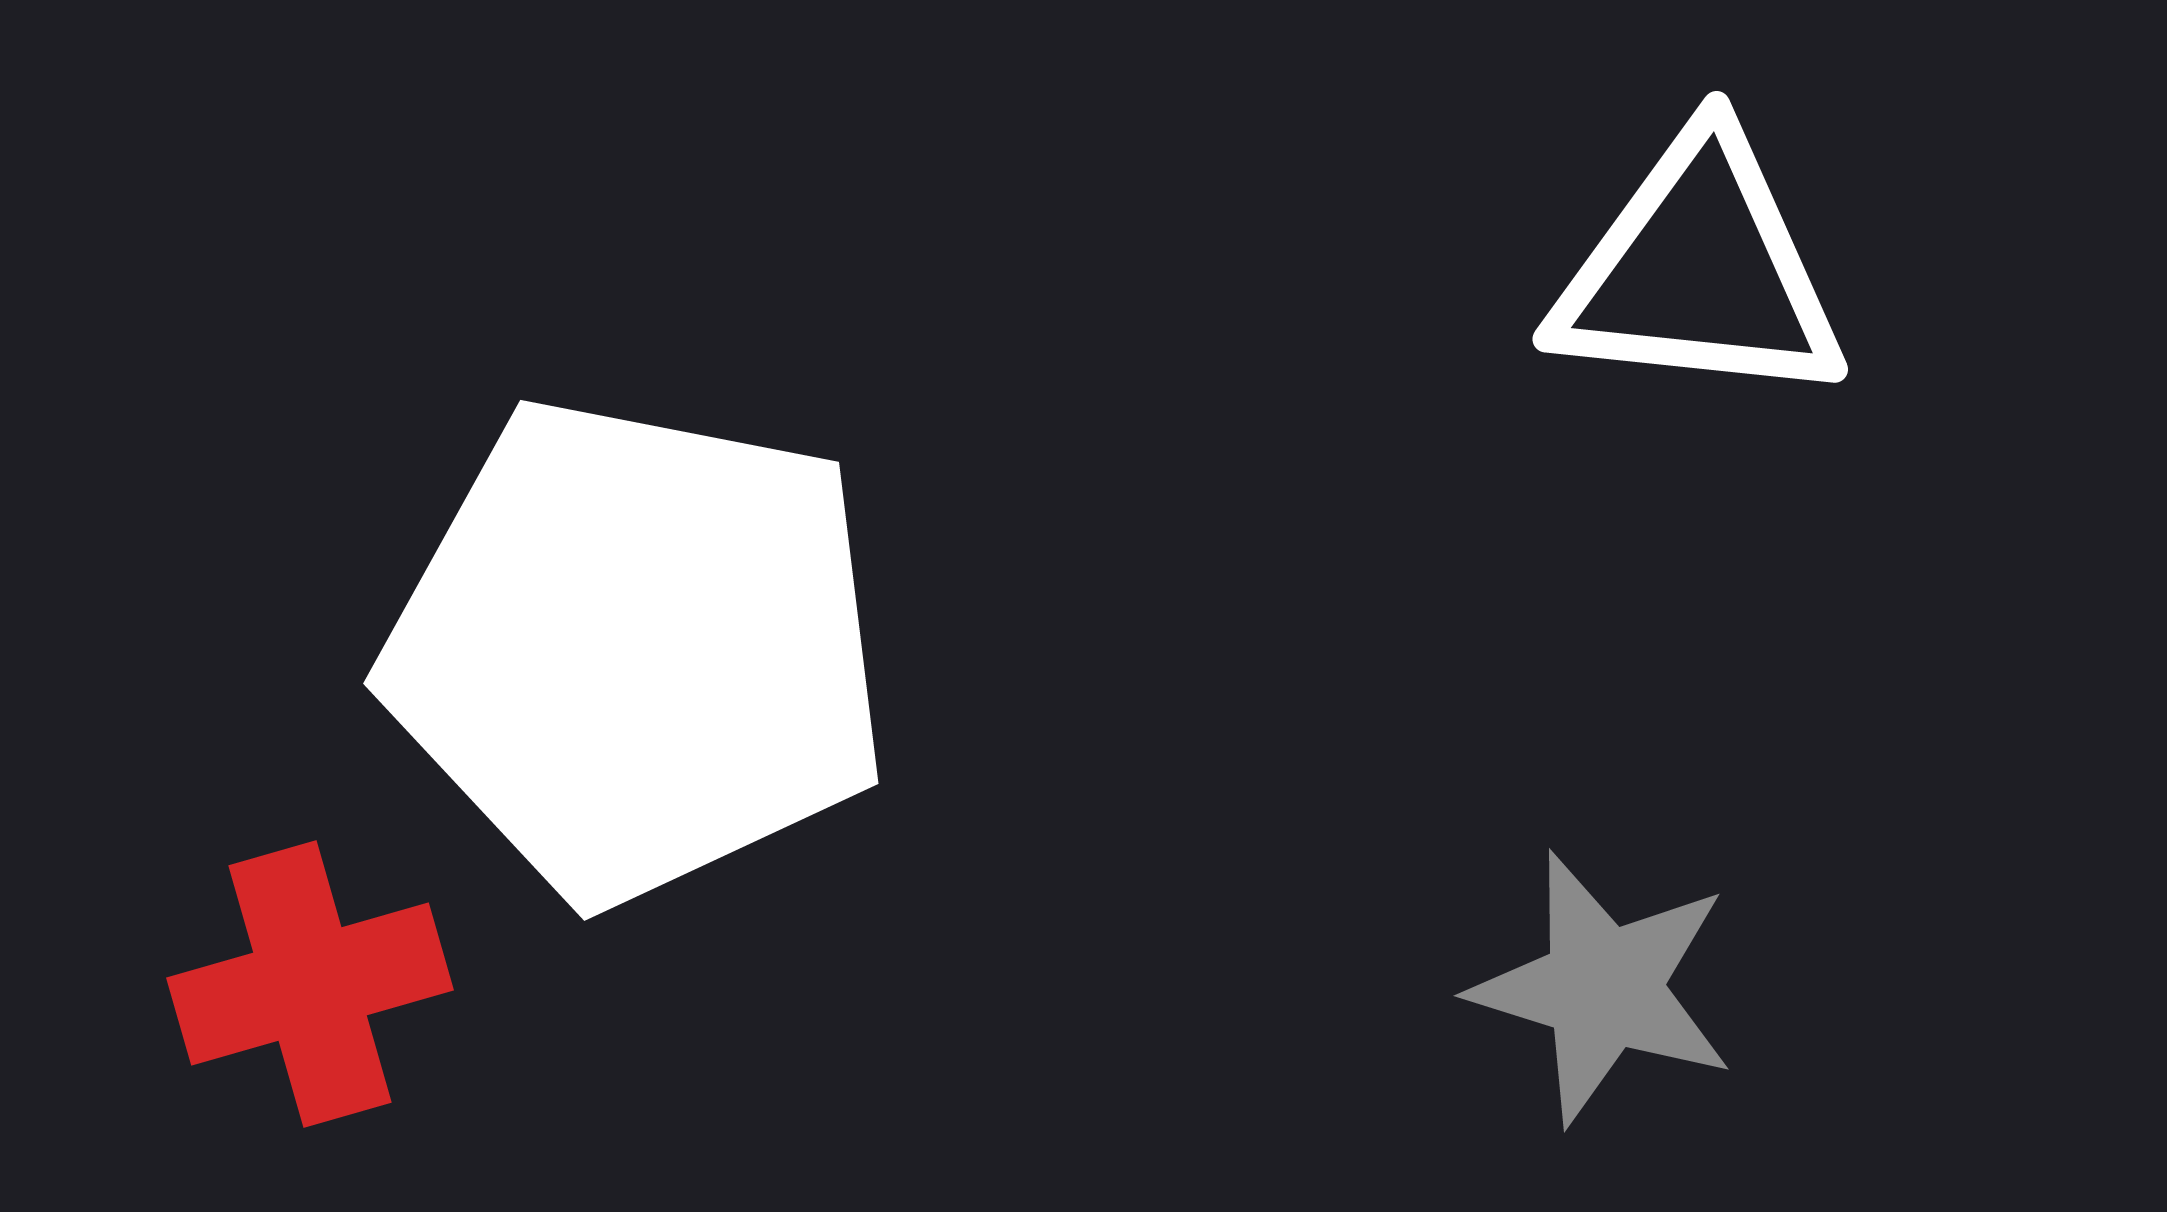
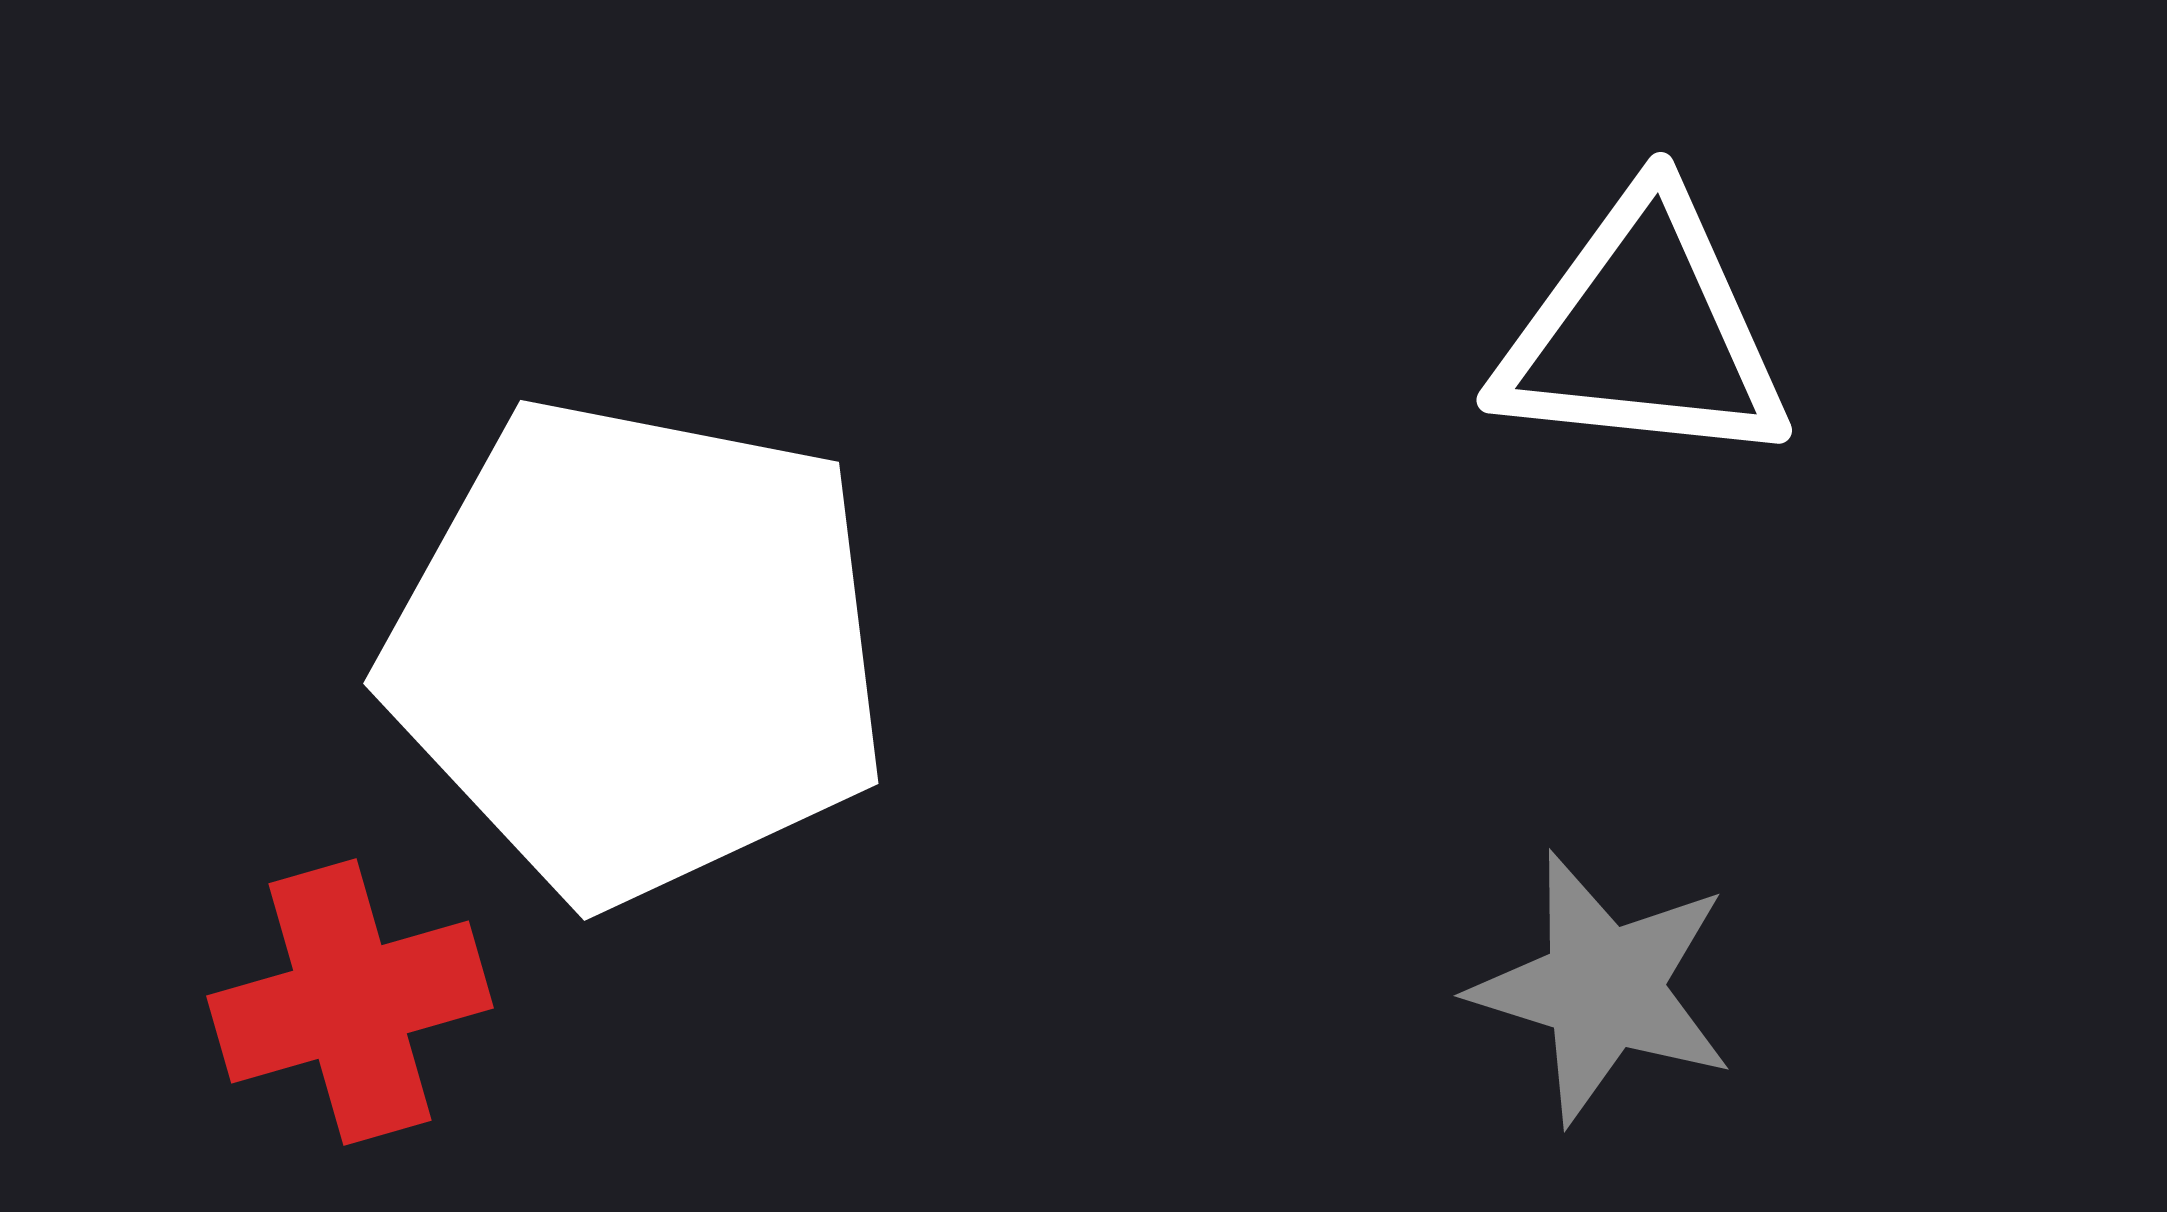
white triangle: moved 56 px left, 61 px down
red cross: moved 40 px right, 18 px down
